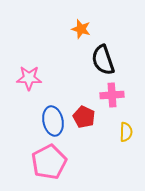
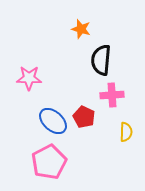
black semicircle: moved 2 px left; rotated 24 degrees clockwise
blue ellipse: rotated 36 degrees counterclockwise
